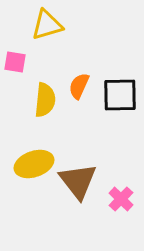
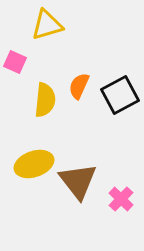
pink square: rotated 15 degrees clockwise
black square: rotated 27 degrees counterclockwise
